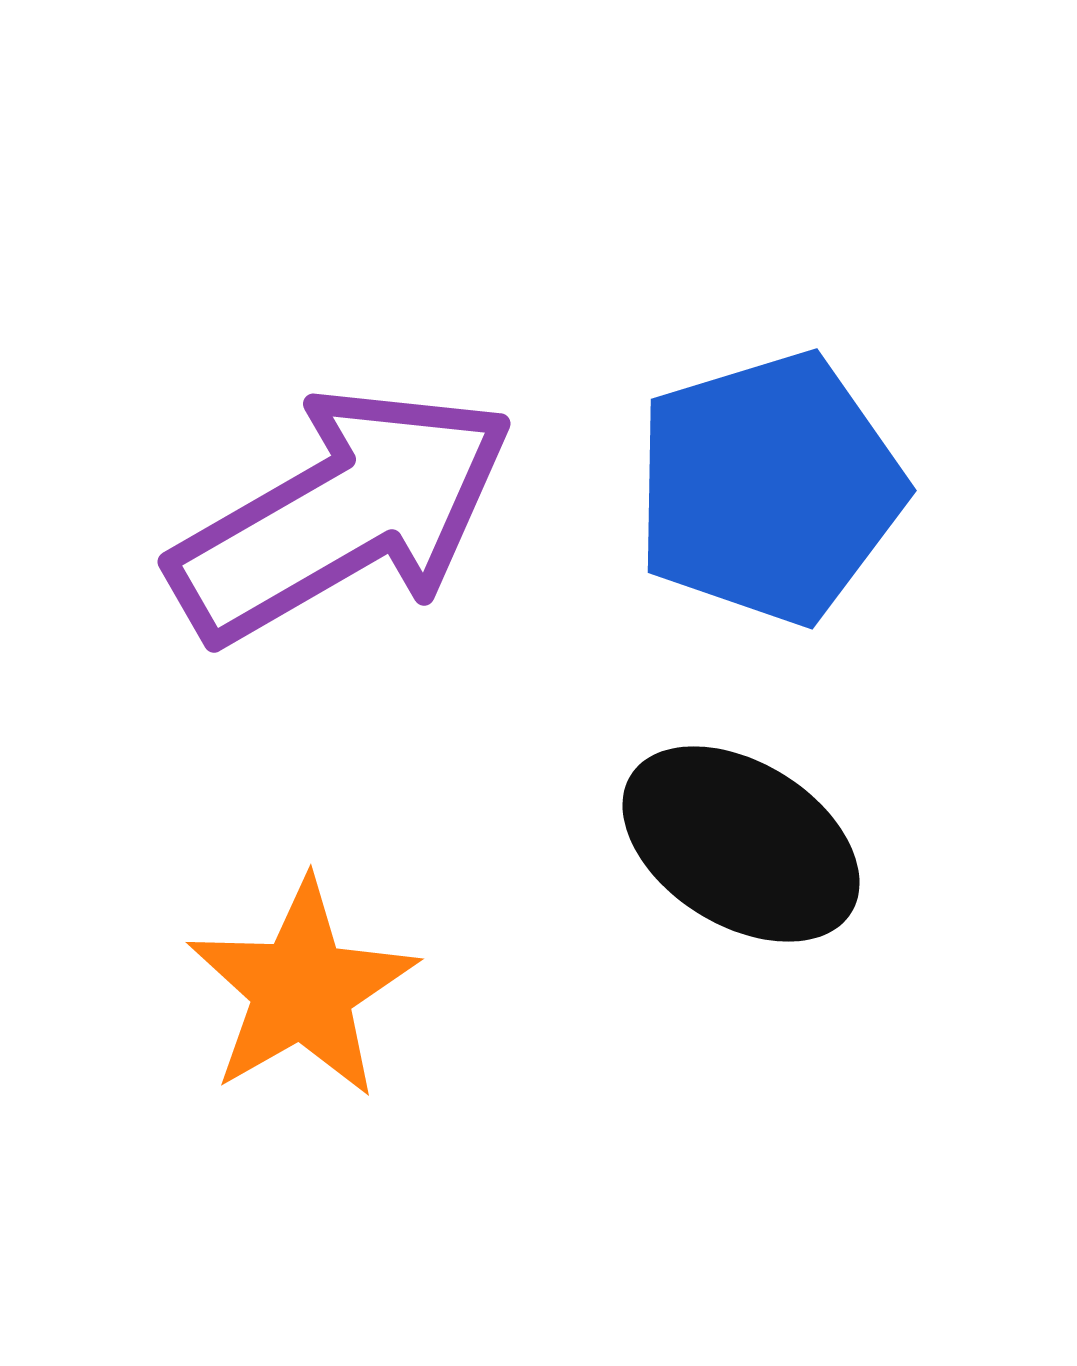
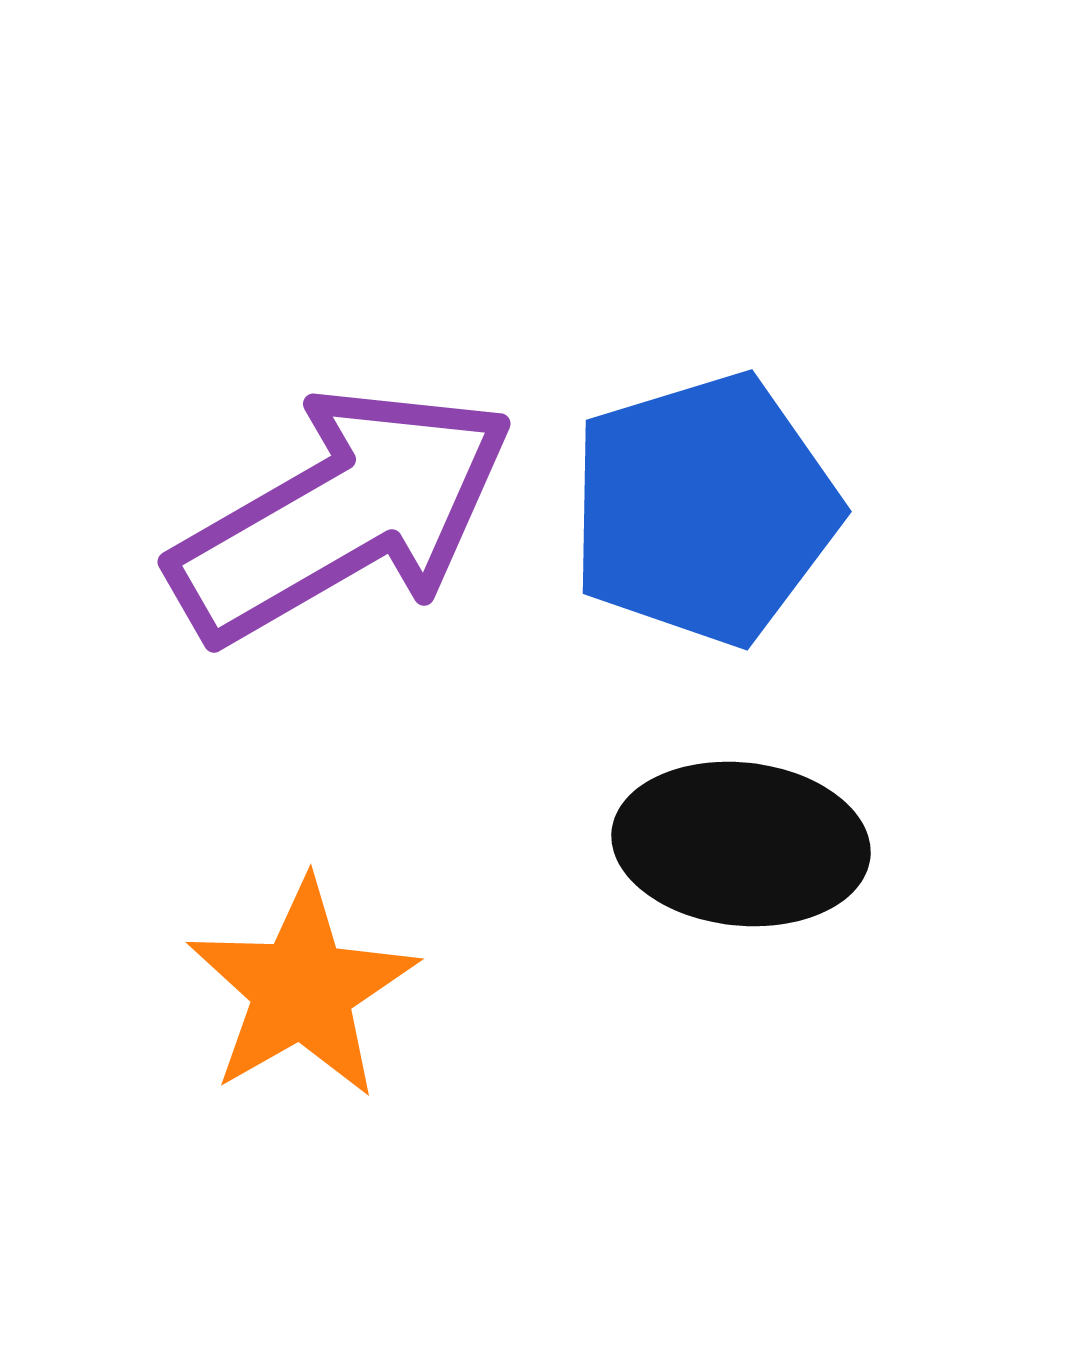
blue pentagon: moved 65 px left, 21 px down
black ellipse: rotated 26 degrees counterclockwise
